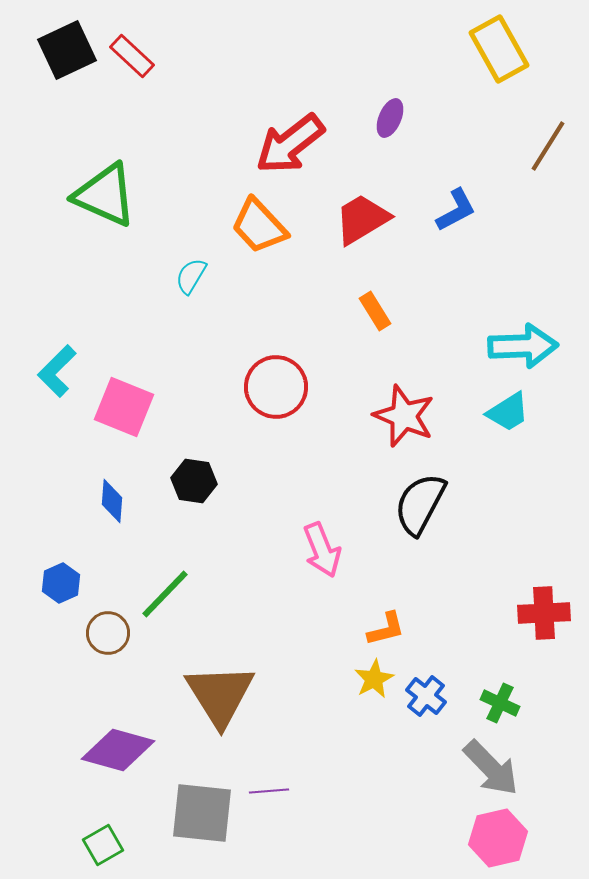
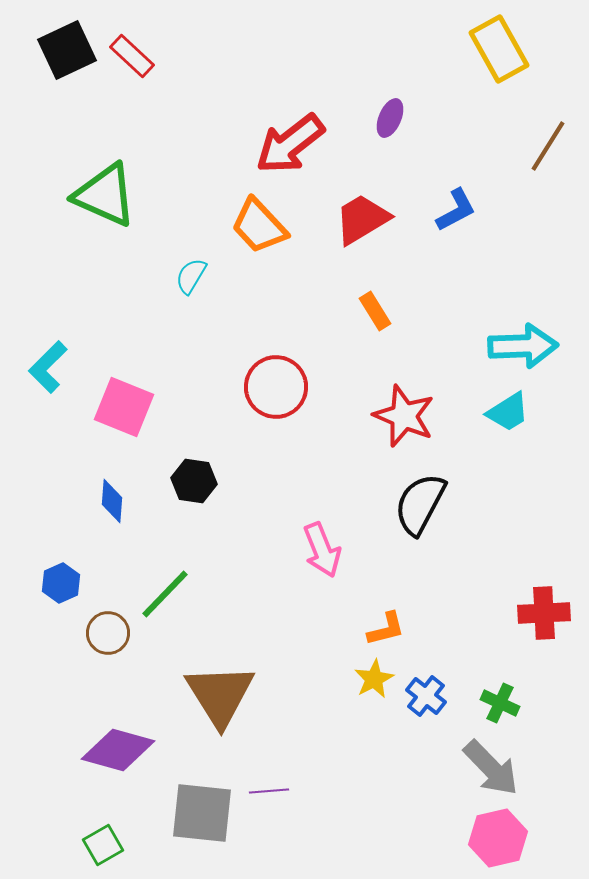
cyan L-shape: moved 9 px left, 4 px up
